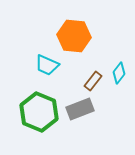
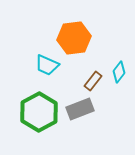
orange hexagon: moved 2 px down; rotated 12 degrees counterclockwise
cyan diamond: moved 1 px up
green hexagon: rotated 9 degrees clockwise
